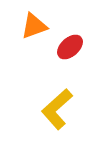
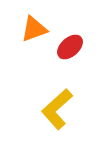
orange triangle: moved 3 px down
